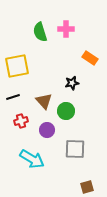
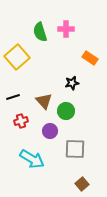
yellow square: moved 9 px up; rotated 30 degrees counterclockwise
purple circle: moved 3 px right, 1 px down
brown square: moved 5 px left, 3 px up; rotated 24 degrees counterclockwise
